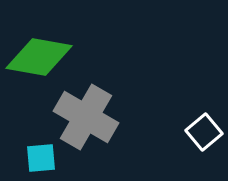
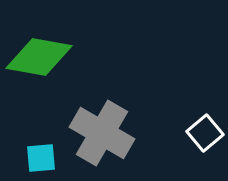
gray cross: moved 16 px right, 16 px down
white square: moved 1 px right, 1 px down
